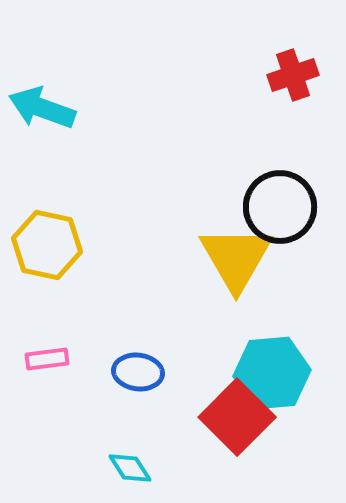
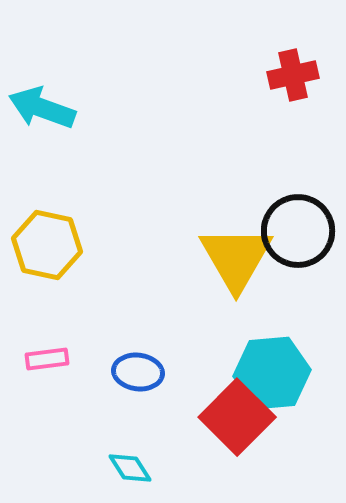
red cross: rotated 6 degrees clockwise
black circle: moved 18 px right, 24 px down
